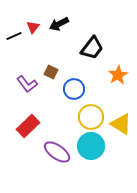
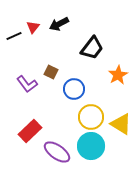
red rectangle: moved 2 px right, 5 px down
